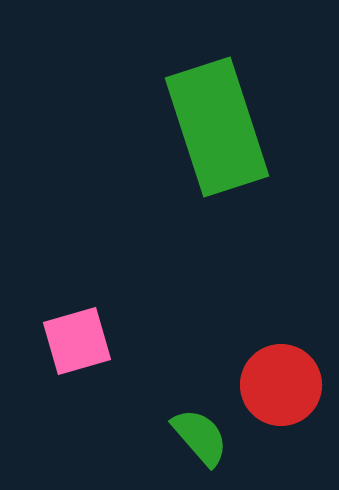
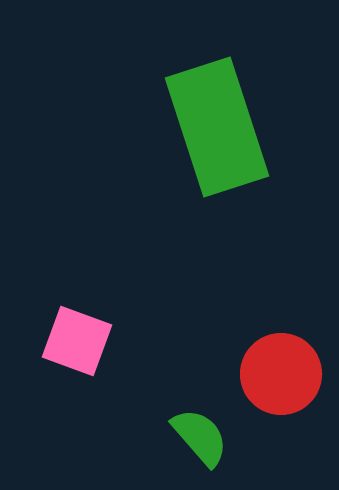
pink square: rotated 36 degrees clockwise
red circle: moved 11 px up
